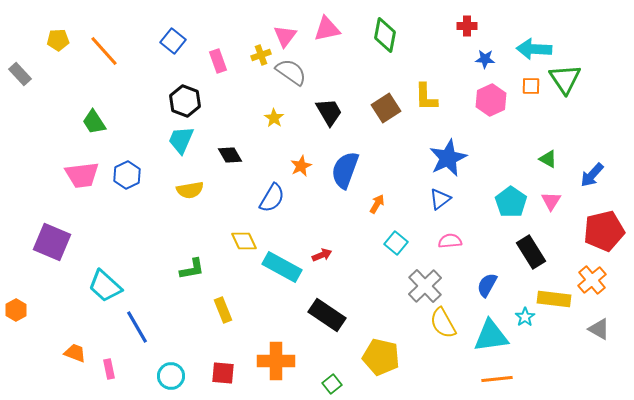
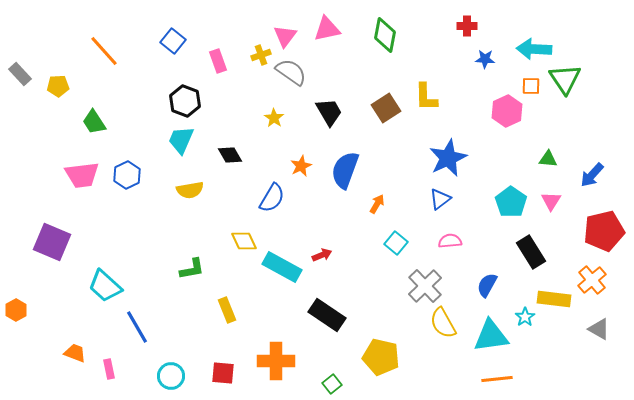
yellow pentagon at (58, 40): moved 46 px down
pink hexagon at (491, 100): moved 16 px right, 11 px down
green triangle at (548, 159): rotated 24 degrees counterclockwise
yellow rectangle at (223, 310): moved 4 px right
